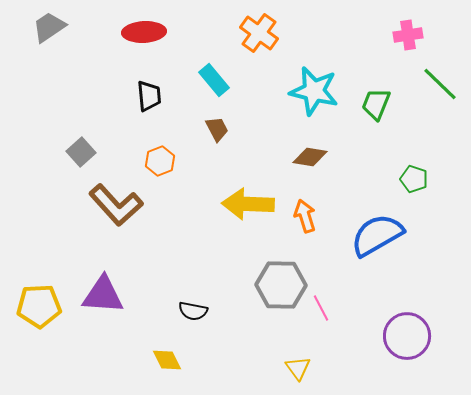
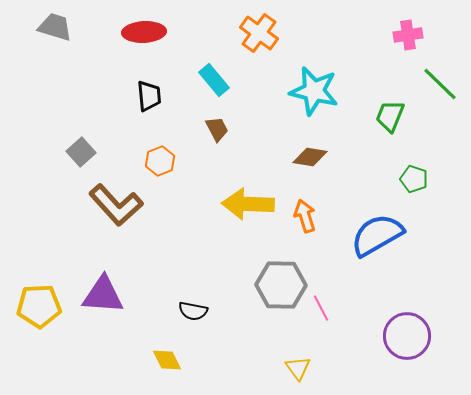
gray trapezoid: moved 6 px right; rotated 51 degrees clockwise
green trapezoid: moved 14 px right, 12 px down
